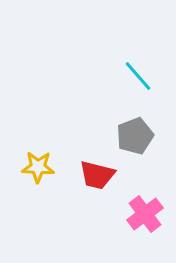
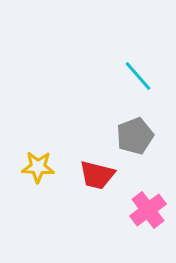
pink cross: moved 3 px right, 4 px up
